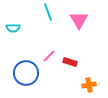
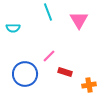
red rectangle: moved 5 px left, 10 px down
blue circle: moved 1 px left, 1 px down
